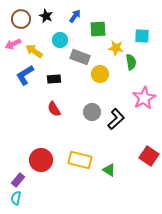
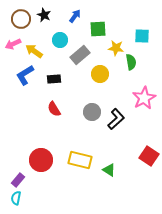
black star: moved 2 px left, 1 px up
gray rectangle: moved 2 px up; rotated 60 degrees counterclockwise
